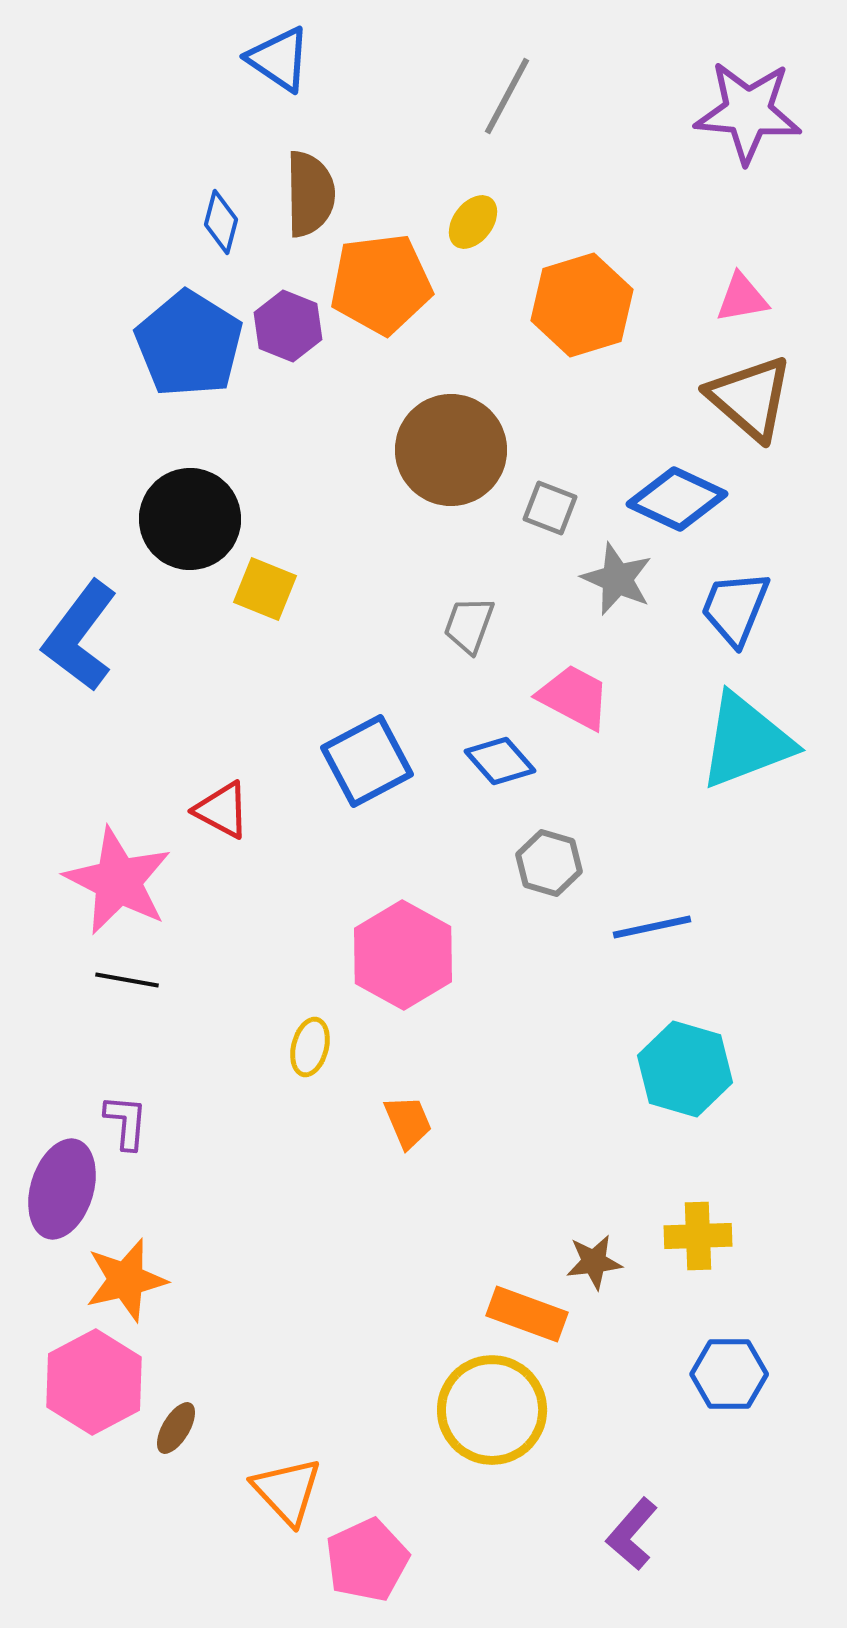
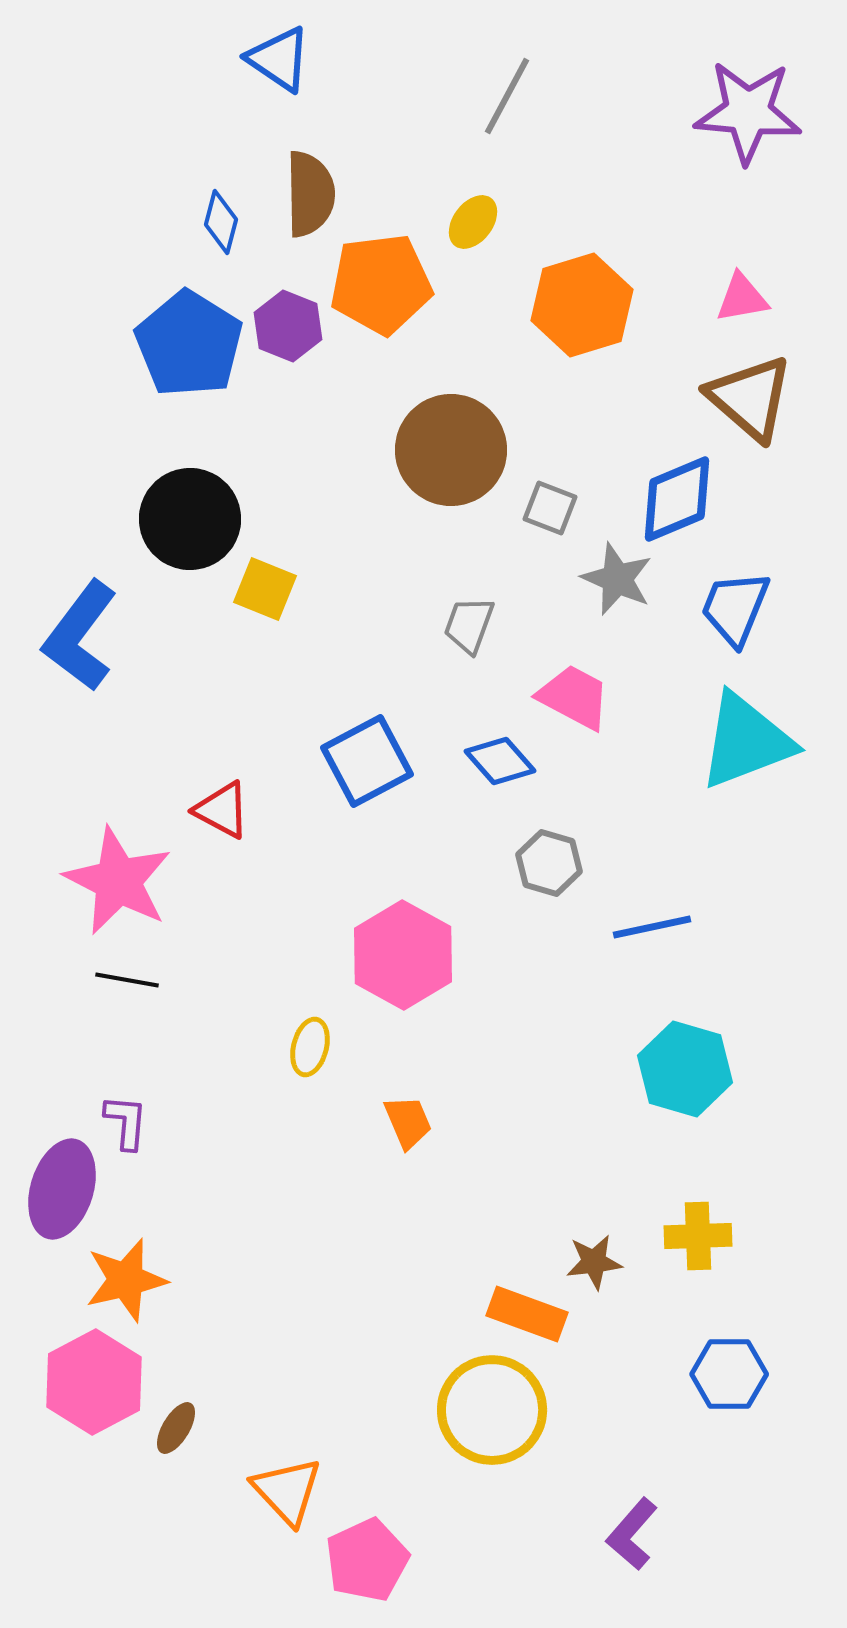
blue diamond at (677, 499): rotated 48 degrees counterclockwise
